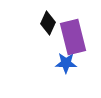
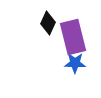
blue star: moved 9 px right
